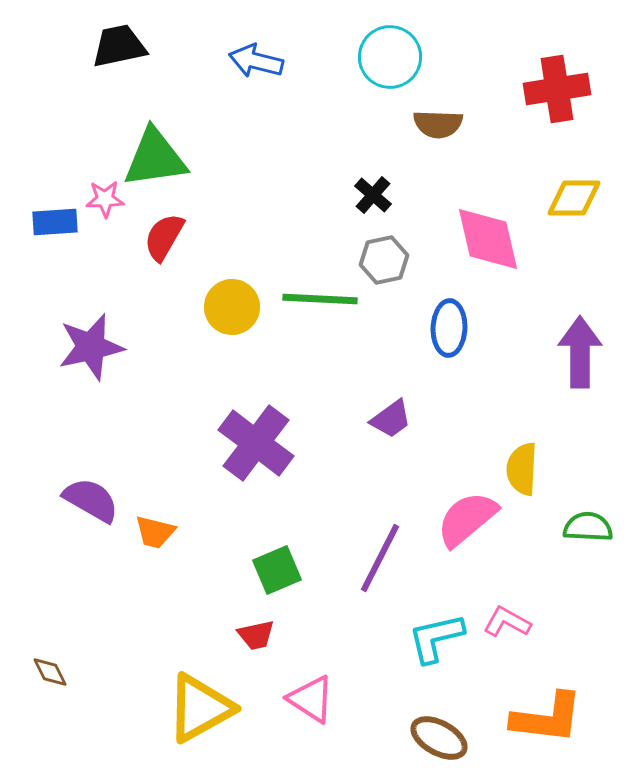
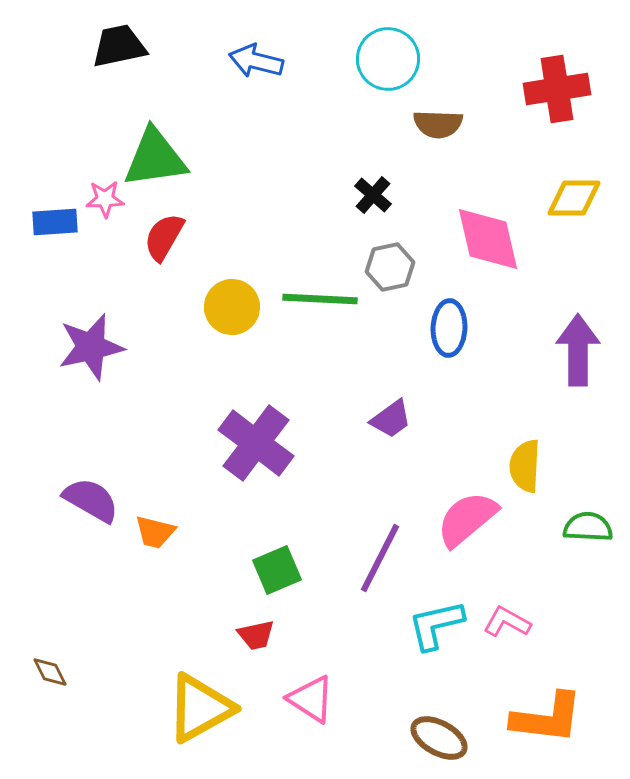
cyan circle: moved 2 px left, 2 px down
gray hexagon: moved 6 px right, 7 px down
purple arrow: moved 2 px left, 2 px up
yellow semicircle: moved 3 px right, 3 px up
cyan L-shape: moved 13 px up
